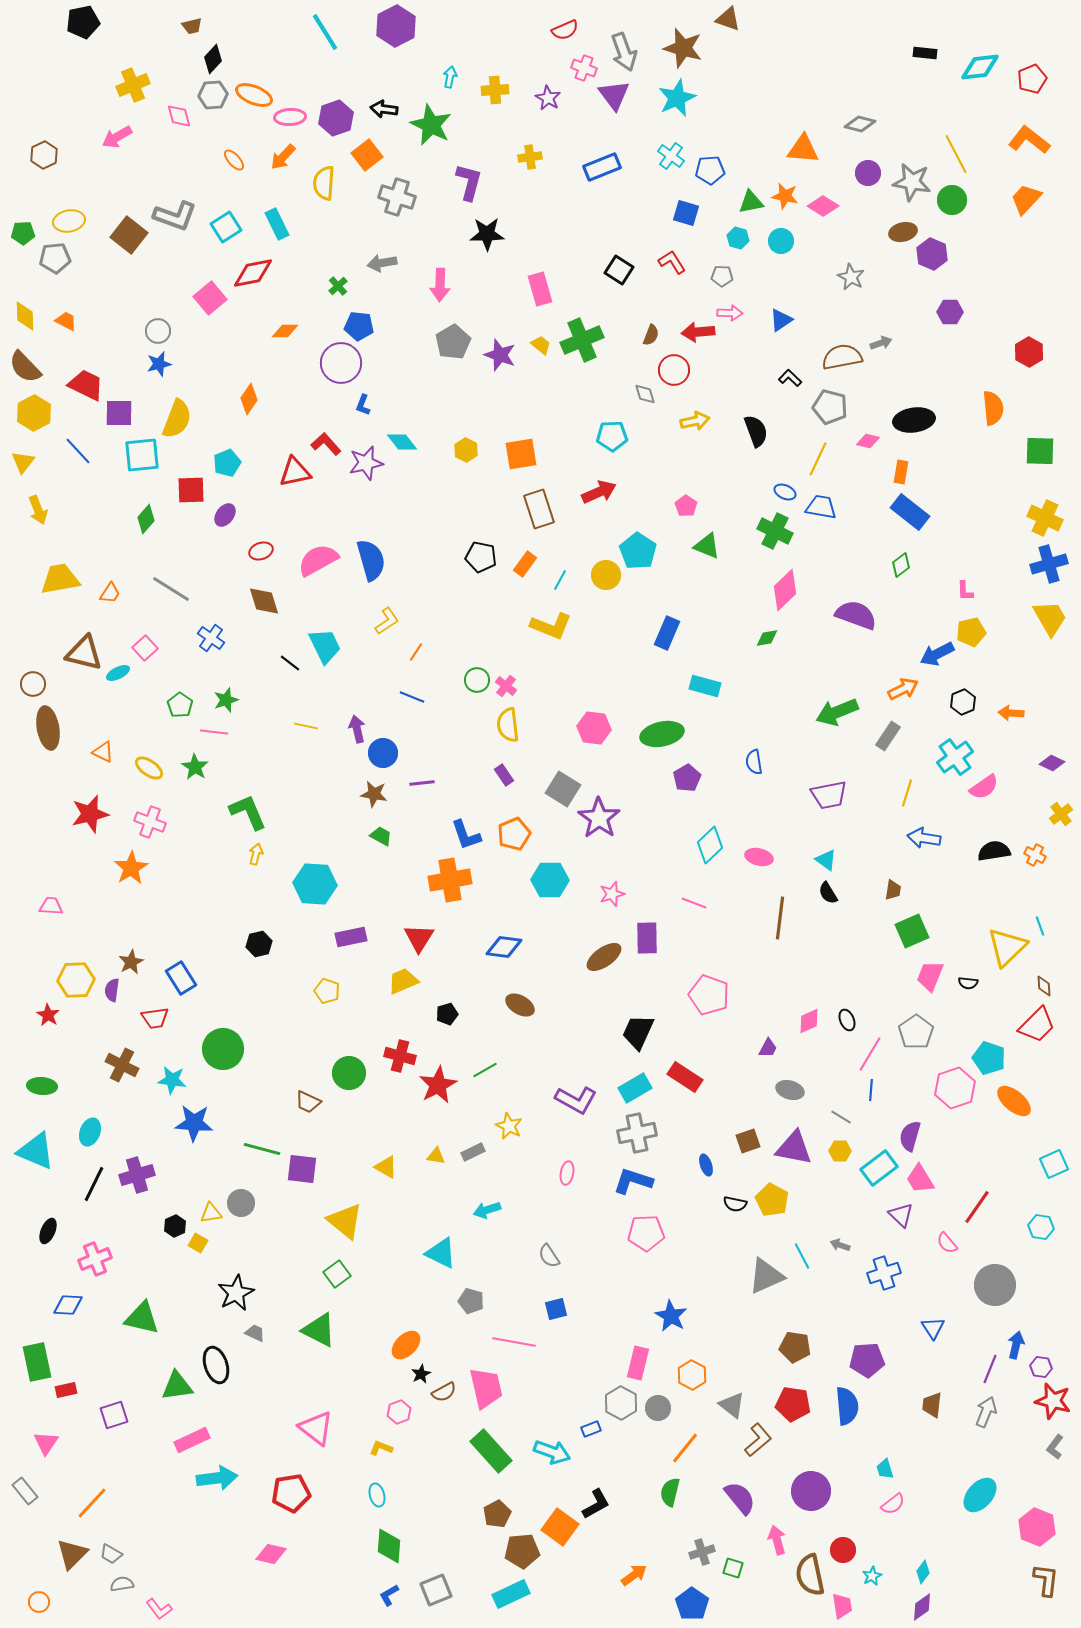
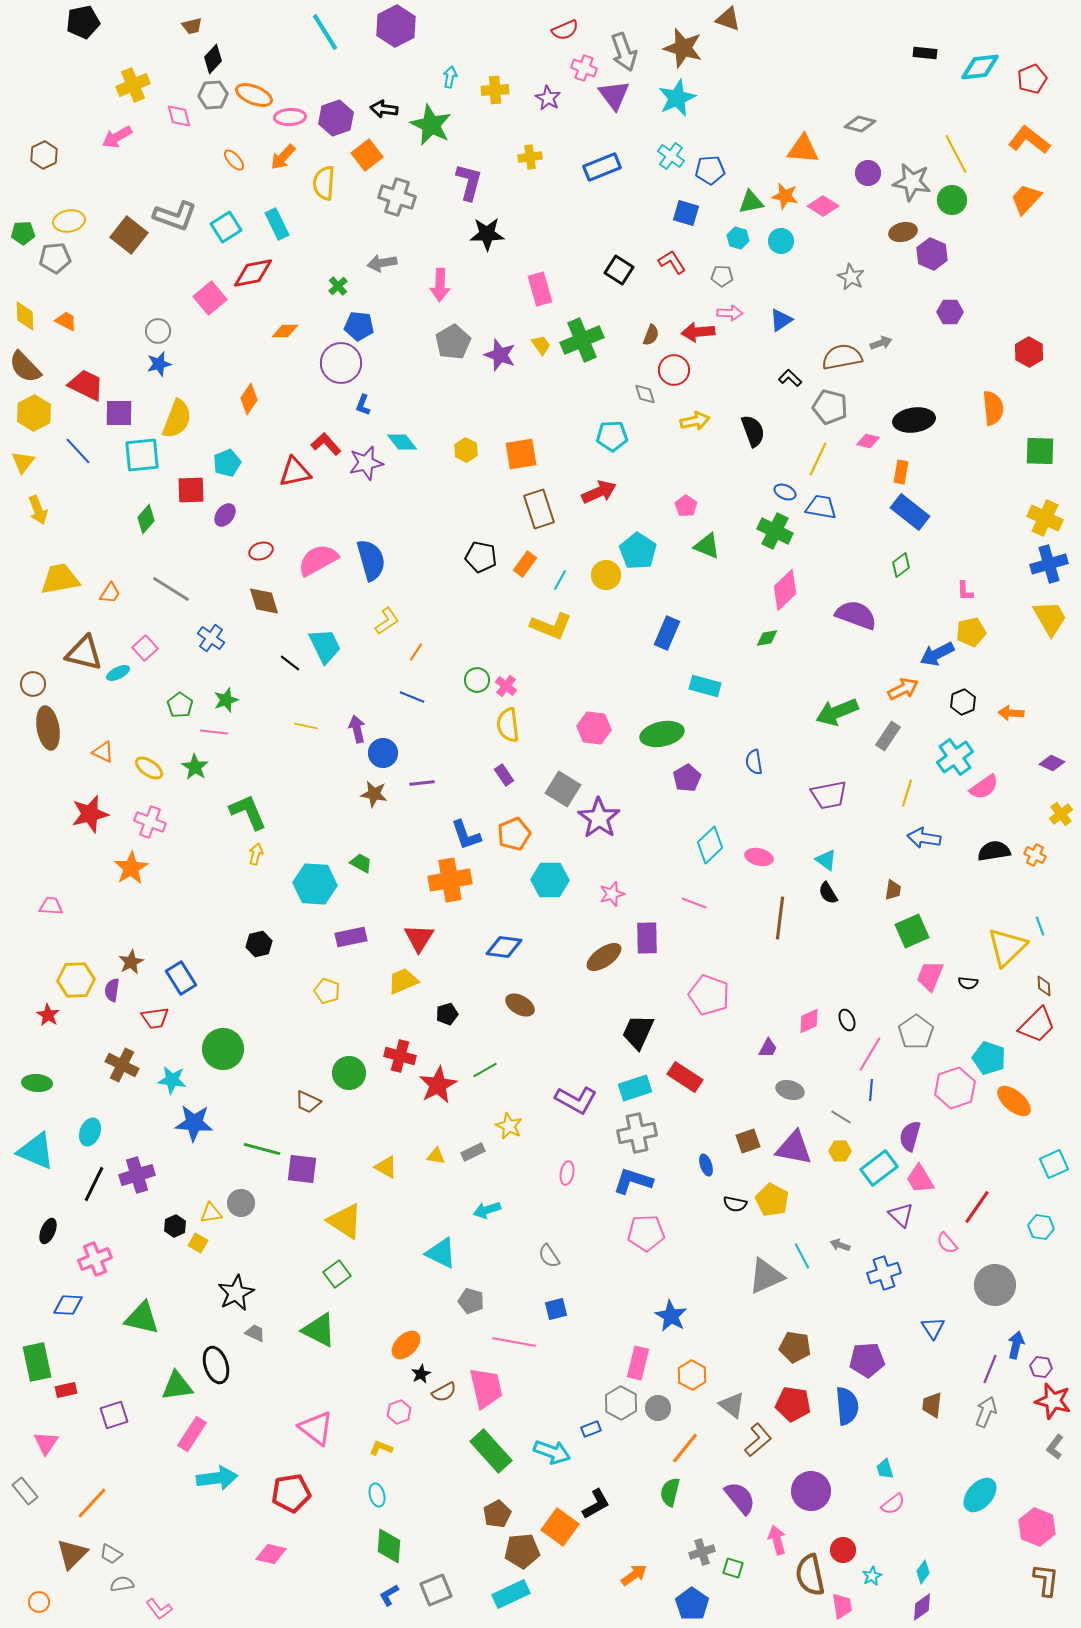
yellow trapezoid at (541, 345): rotated 15 degrees clockwise
black semicircle at (756, 431): moved 3 px left
green trapezoid at (381, 836): moved 20 px left, 27 px down
green ellipse at (42, 1086): moved 5 px left, 3 px up
cyan rectangle at (635, 1088): rotated 12 degrees clockwise
yellow triangle at (345, 1221): rotated 6 degrees counterclockwise
pink rectangle at (192, 1440): moved 6 px up; rotated 32 degrees counterclockwise
